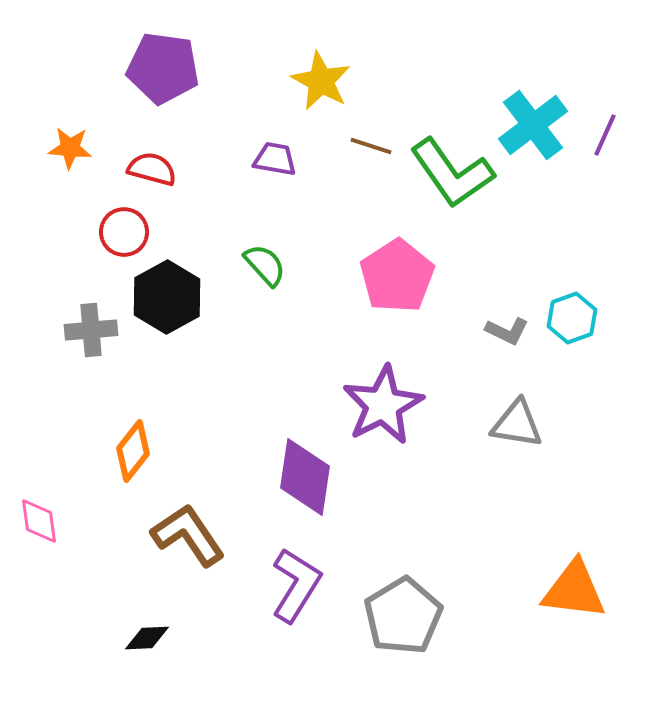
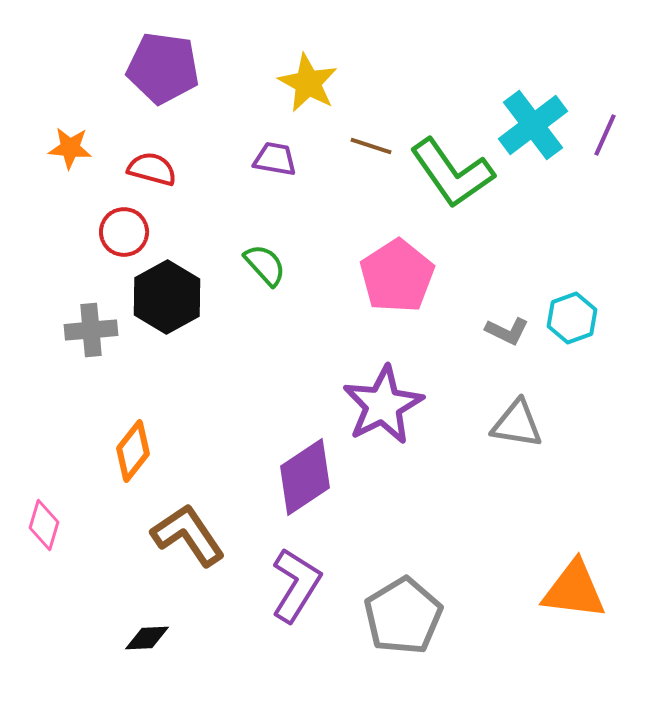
yellow star: moved 13 px left, 2 px down
purple diamond: rotated 48 degrees clockwise
pink diamond: moved 5 px right, 4 px down; rotated 24 degrees clockwise
